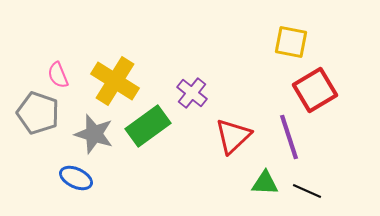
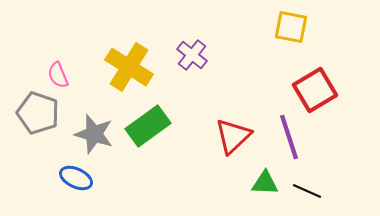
yellow square: moved 15 px up
yellow cross: moved 14 px right, 14 px up
purple cross: moved 38 px up
